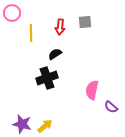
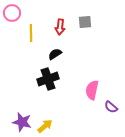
black cross: moved 1 px right, 1 px down
purple star: moved 2 px up
